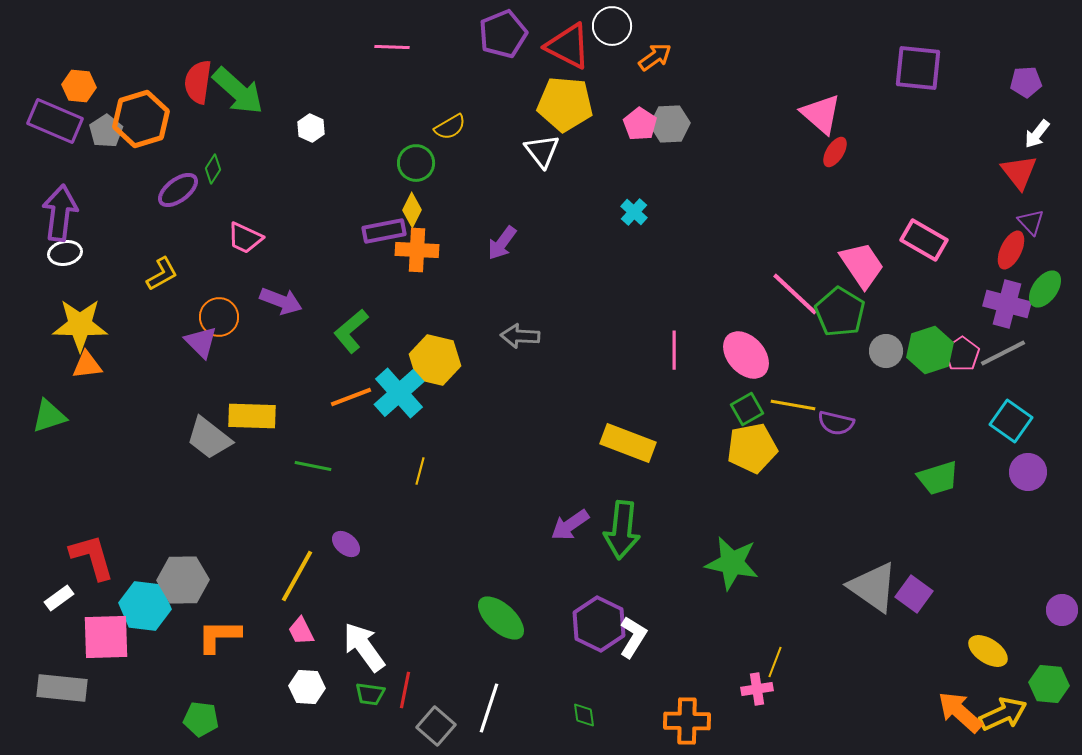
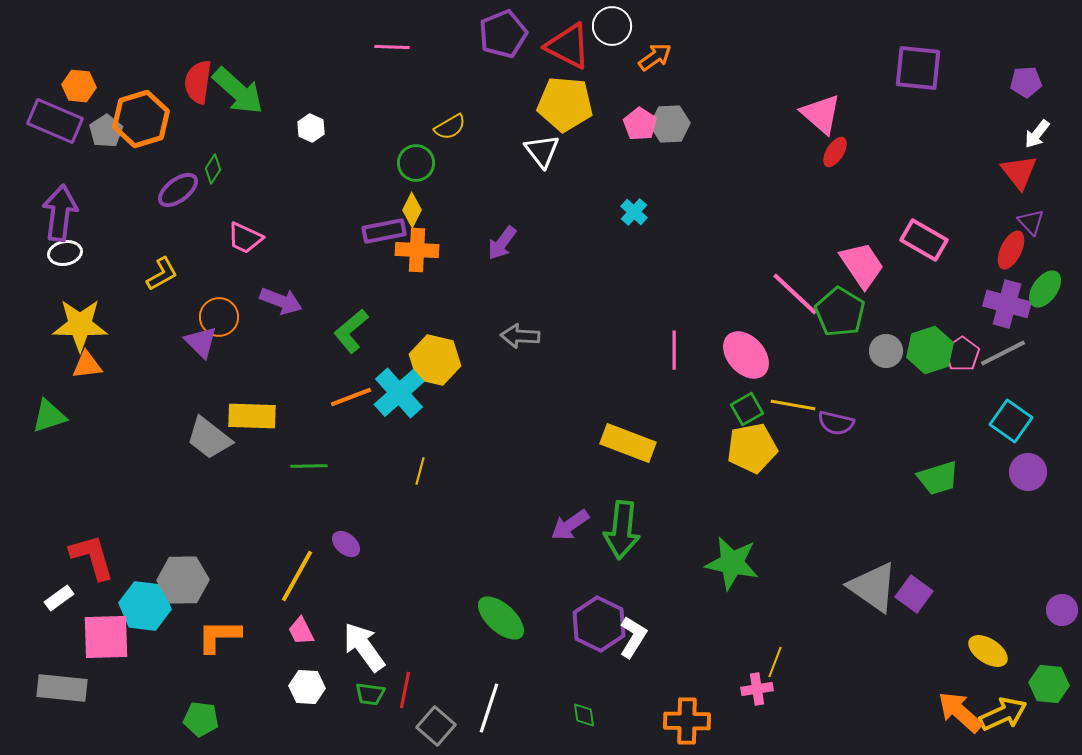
green line at (313, 466): moved 4 px left; rotated 12 degrees counterclockwise
